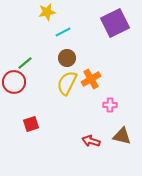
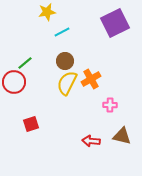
cyan line: moved 1 px left
brown circle: moved 2 px left, 3 px down
red arrow: rotated 12 degrees counterclockwise
